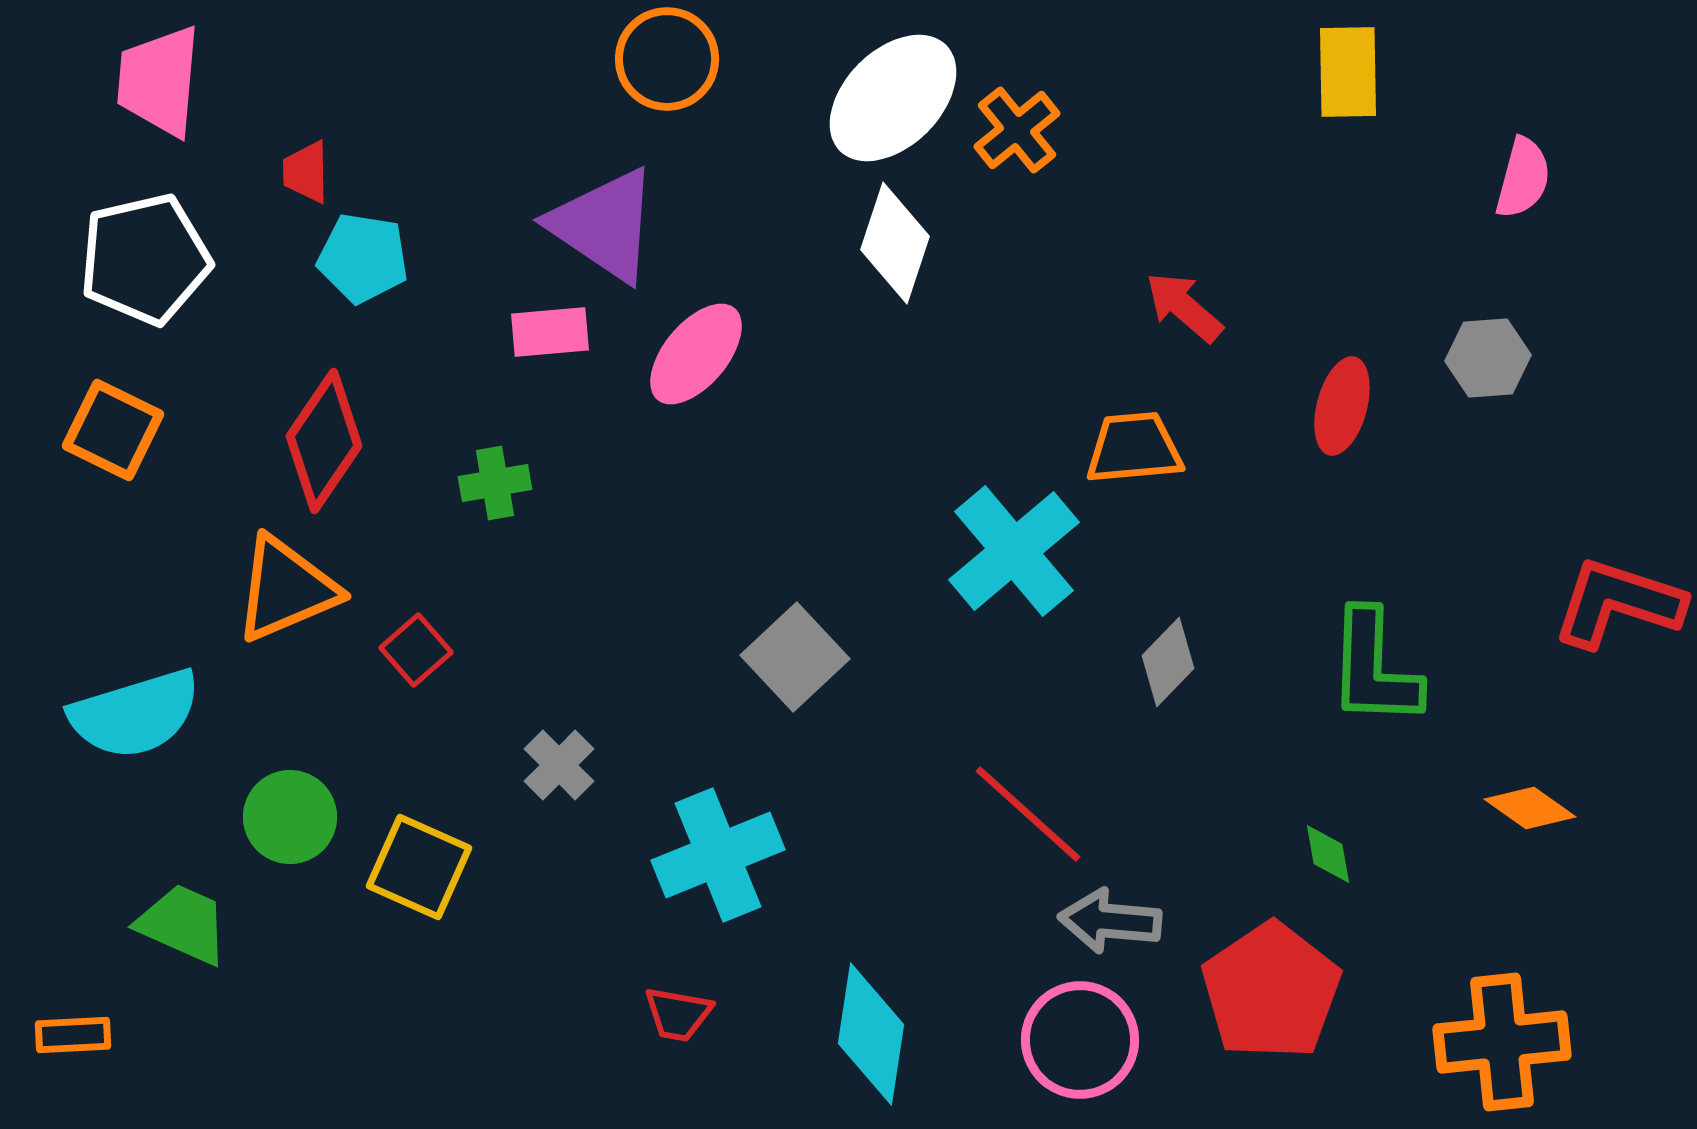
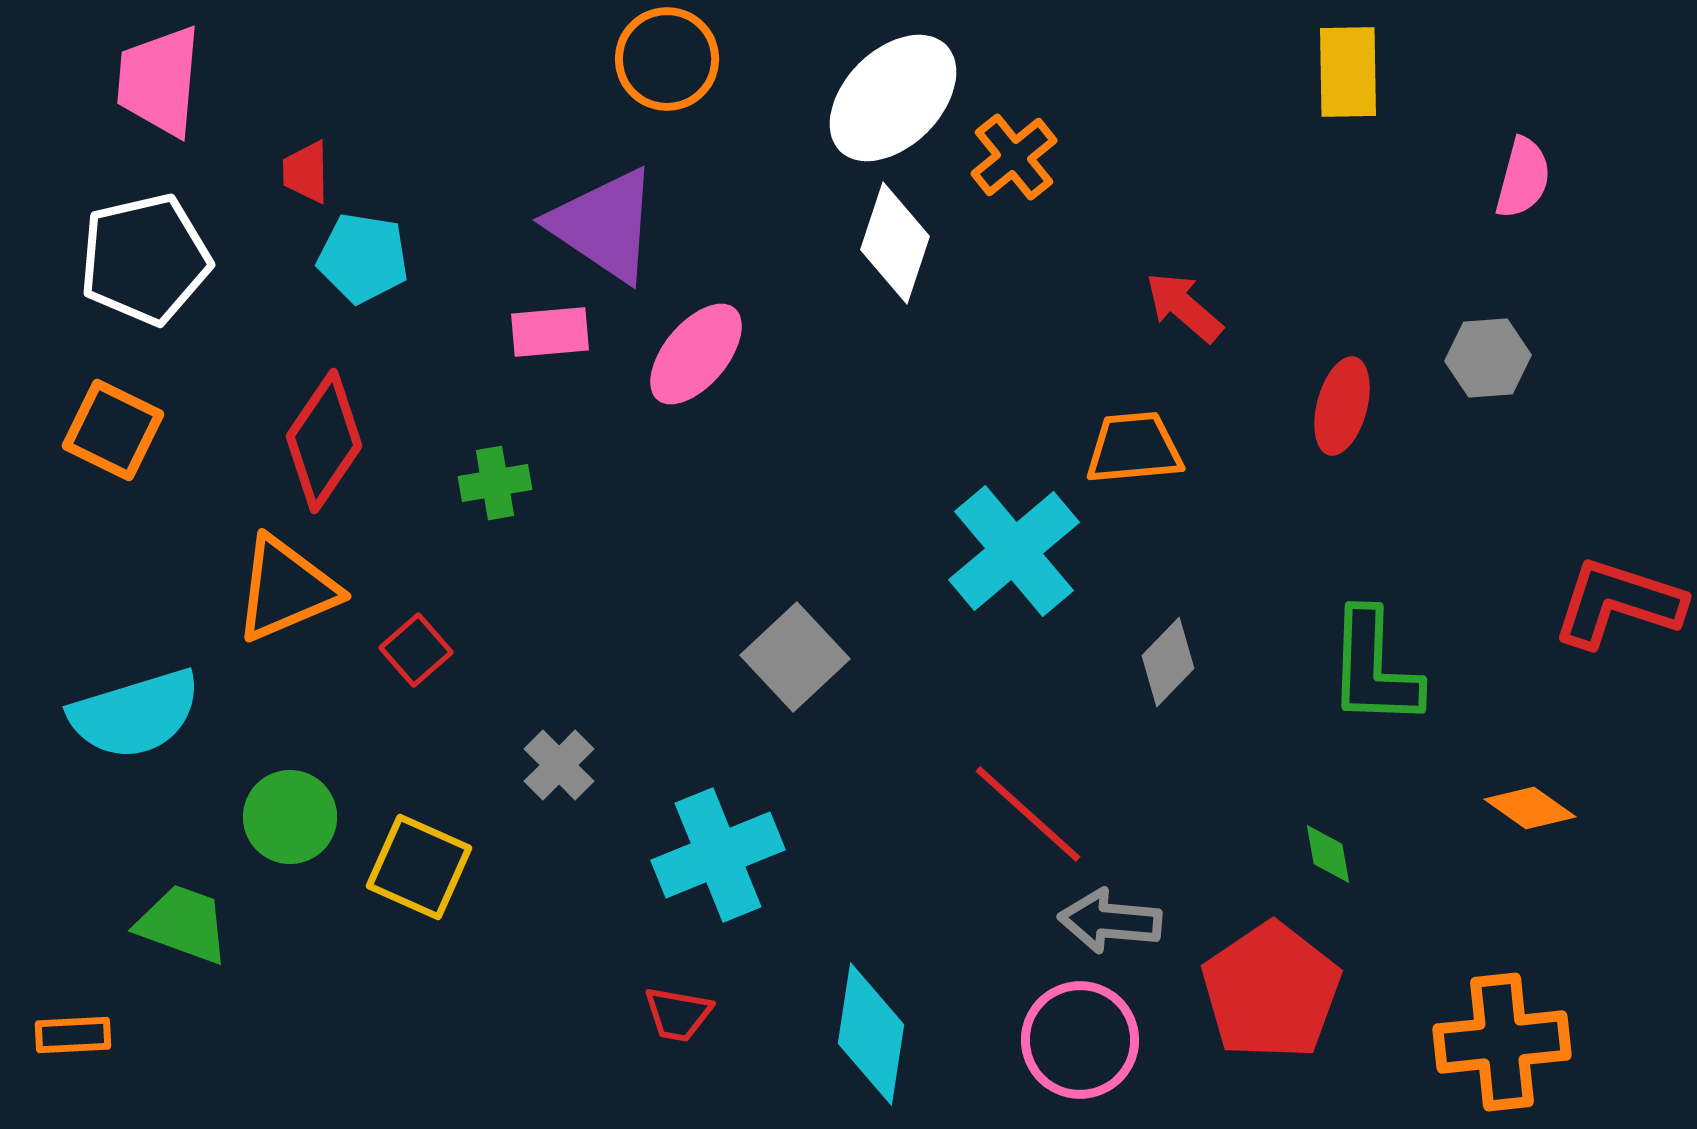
orange cross at (1017, 130): moved 3 px left, 27 px down
green trapezoid at (183, 924): rotated 4 degrees counterclockwise
